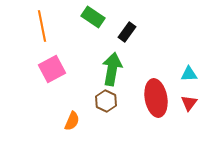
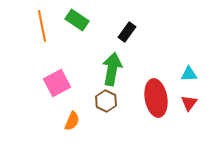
green rectangle: moved 16 px left, 3 px down
pink square: moved 5 px right, 14 px down
